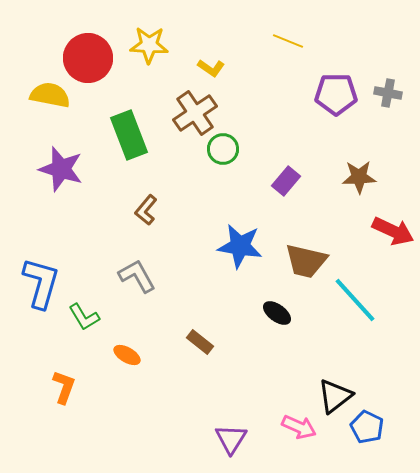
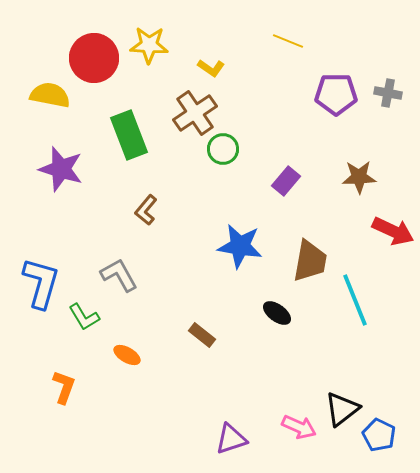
red circle: moved 6 px right
brown trapezoid: moved 4 px right; rotated 93 degrees counterclockwise
gray L-shape: moved 18 px left, 1 px up
cyan line: rotated 20 degrees clockwise
brown rectangle: moved 2 px right, 7 px up
black triangle: moved 7 px right, 13 px down
blue pentagon: moved 12 px right, 8 px down
purple triangle: rotated 40 degrees clockwise
